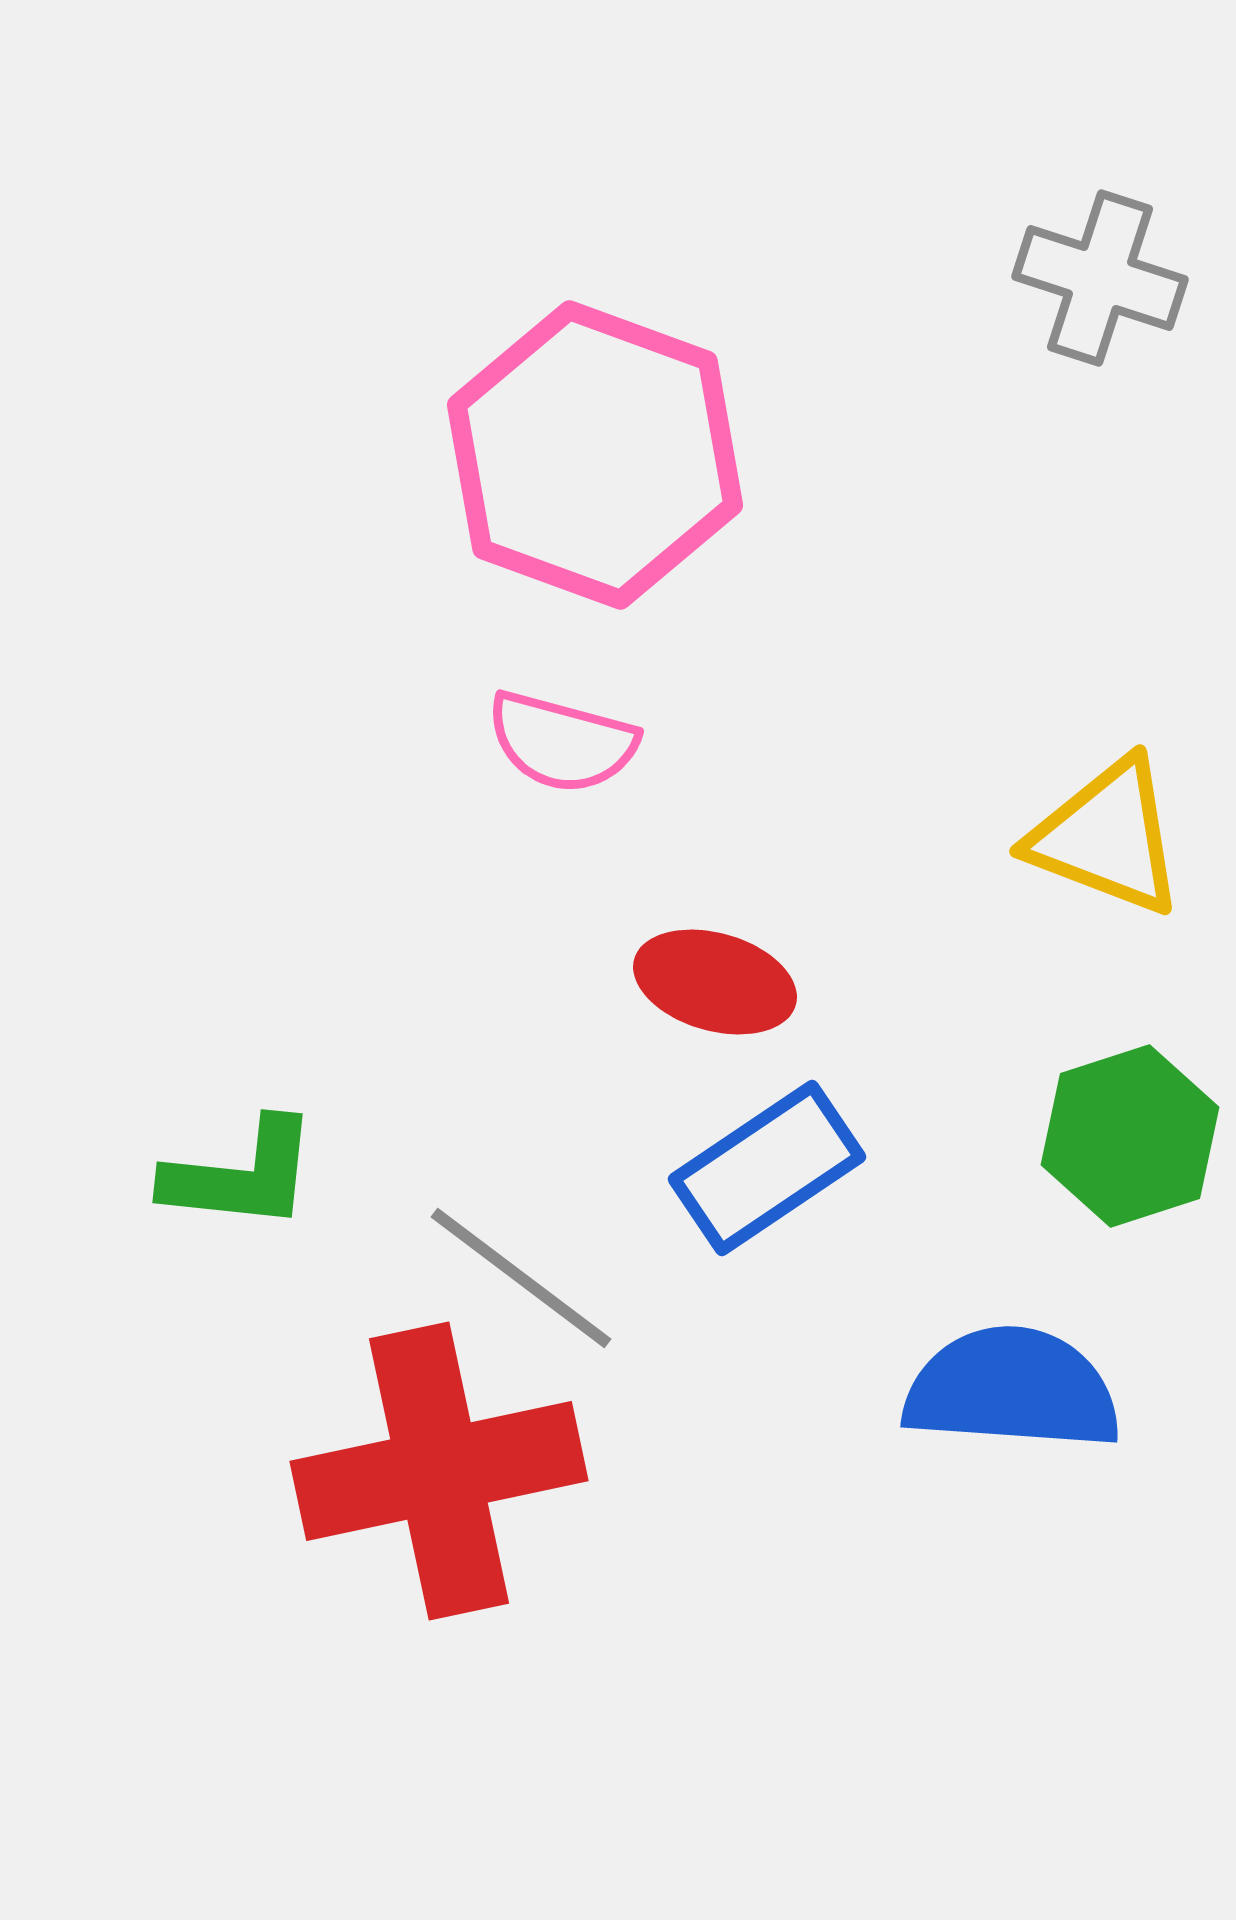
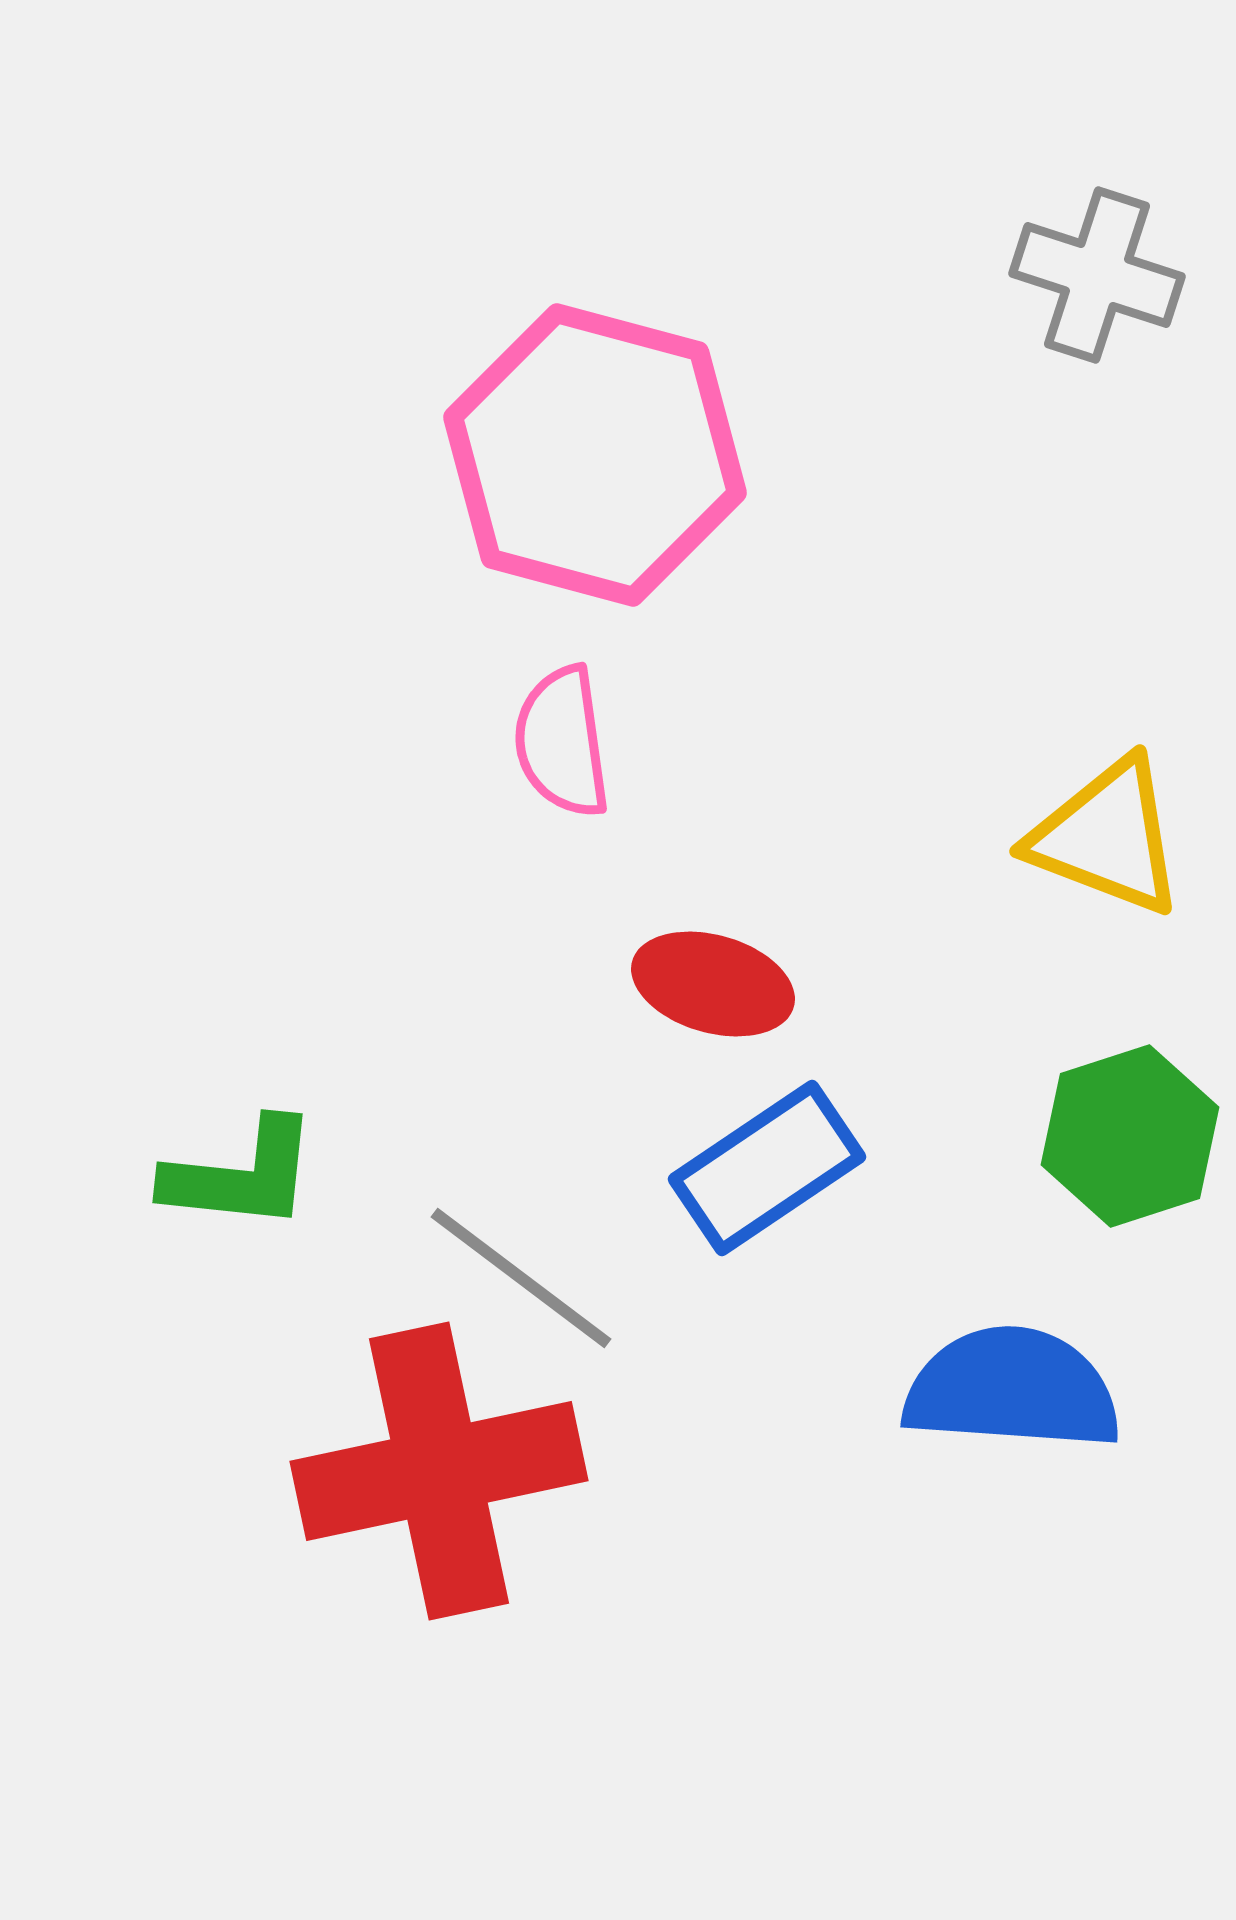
gray cross: moved 3 px left, 3 px up
pink hexagon: rotated 5 degrees counterclockwise
pink semicircle: rotated 67 degrees clockwise
red ellipse: moved 2 px left, 2 px down
